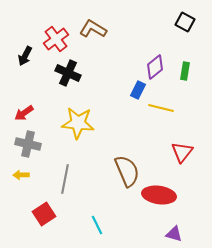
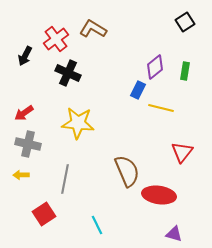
black square: rotated 30 degrees clockwise
